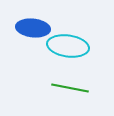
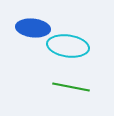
green line: moved 1 px right, 1 px up
